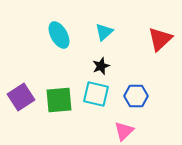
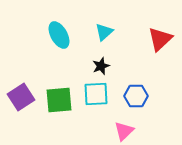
cyan square: rotated 16 degrees counterclockwise
